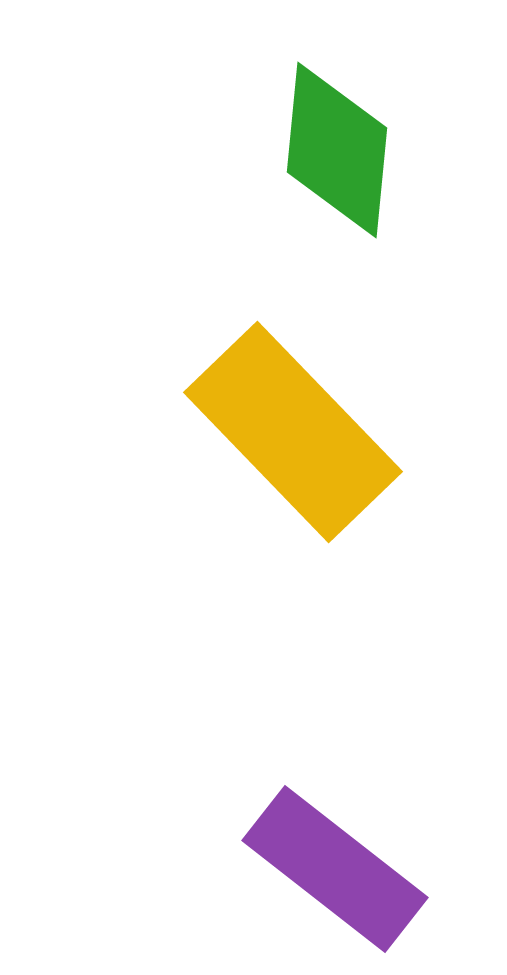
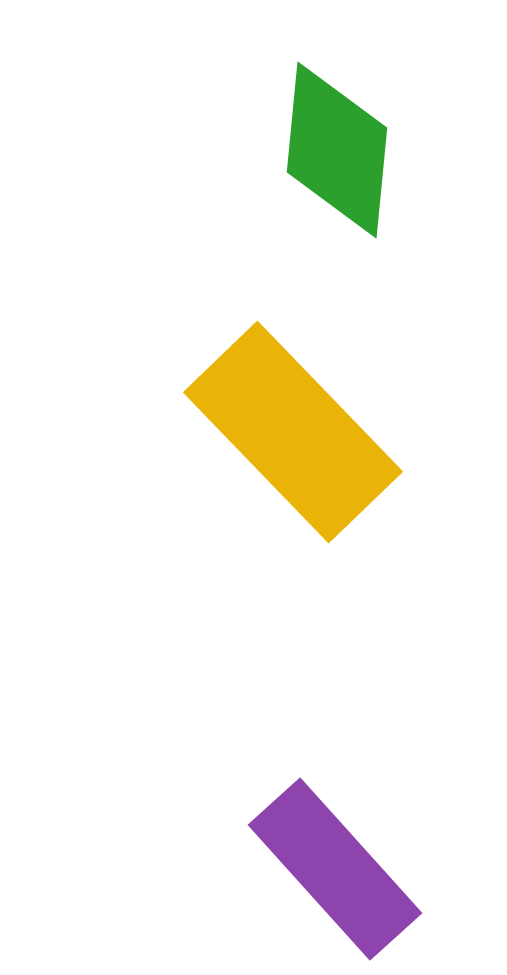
purple rectangle: rotated 10 degrees clockwise
